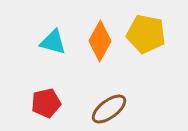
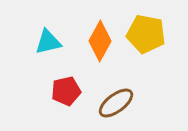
cyan triangle: moved 5 px left; rotated 28 degrees counterclockwise
red pentagon: moved 20 px right, 12 px up
brown ellipse: moved 7 px right, 6 px up
